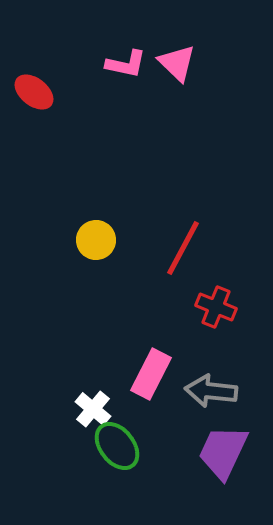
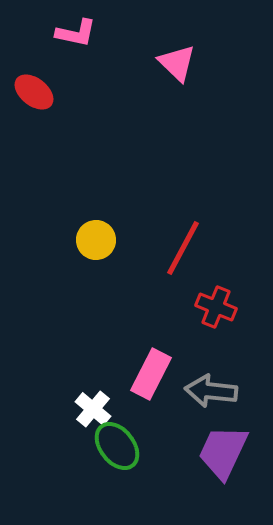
pink L-shape: moved 50 px left, 31 px up
